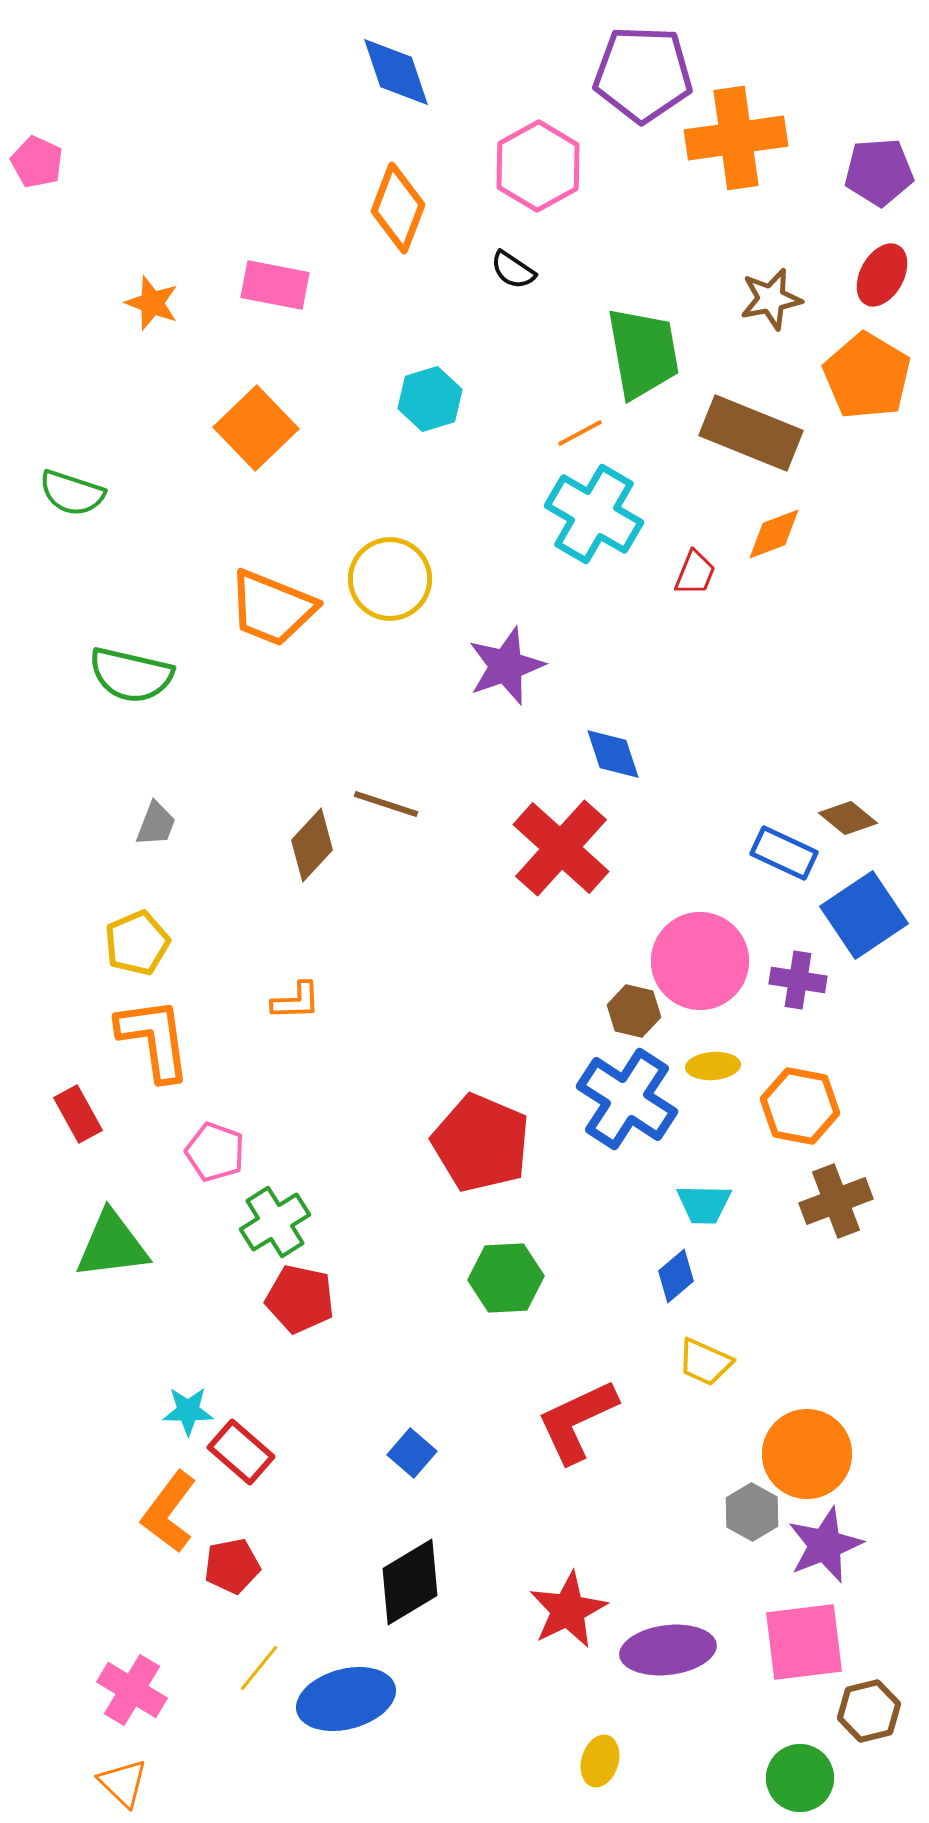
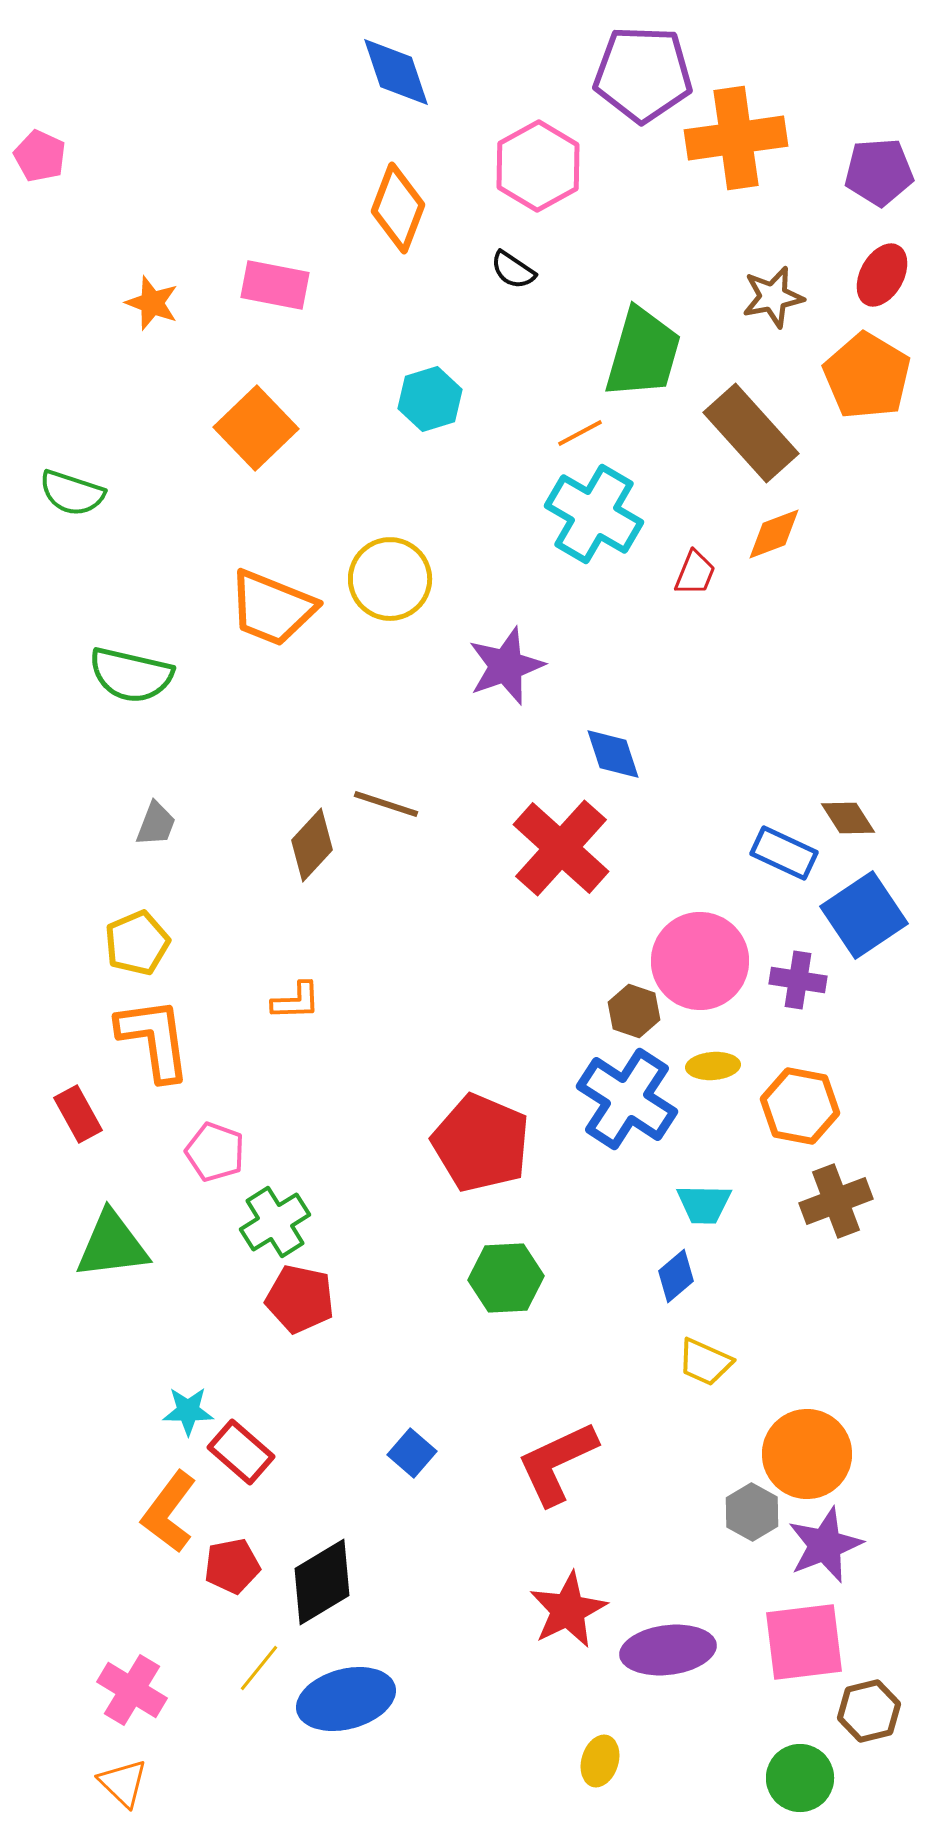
pink pentagon at (37, 162): moved 3 px right, 6 px up
brown star at (771, 299): moved 2 px right, 2 px up
green trapezoid at (643, 353): rotated 26 degrees clockwise
brown rectangle at (751, 433): rotated 26 degrees clockwise
brown diamond at (848, 818): rotated 18 degrees clockwise
brown hexagon at (634, 1011): rotated 6 degrees clockwise
red L-shape at (577, 1421): moved 20 px left, 42 px down
black diamond at (410, 1582): moved 88 px left
